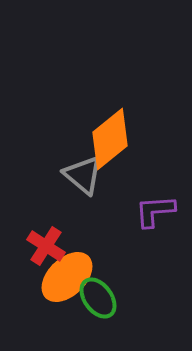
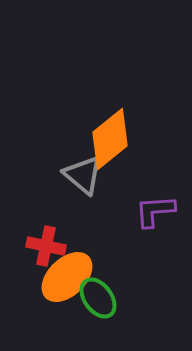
red cross: rotated 21 degrees counterclockwise
